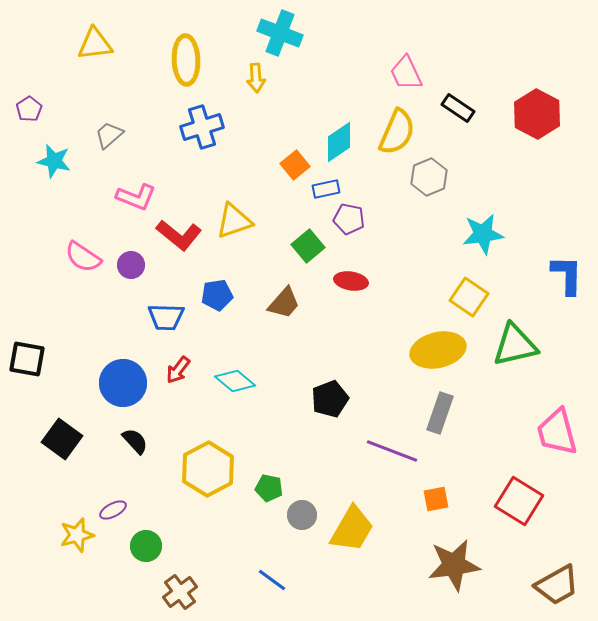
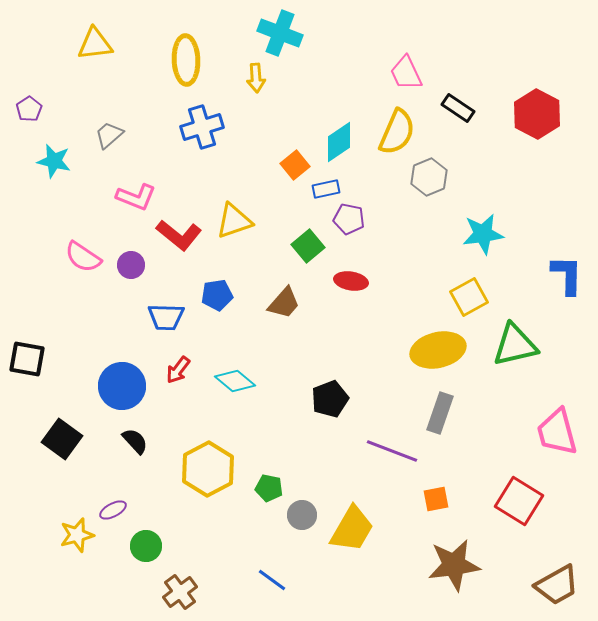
yellow square at (469, 297): rotated 27 degrees clockwise
blue circle at (123, 383): moved 1 px left, 3 px down
